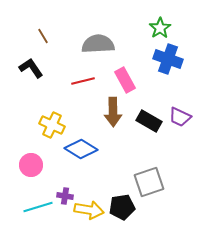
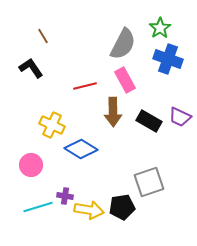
gray semicircle: moved 25 px right; rotated 120 degrees clockwise
red line: moved 2 px right, 5 px down
